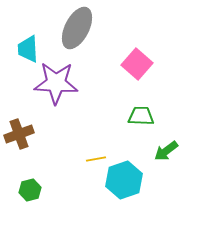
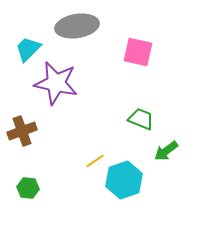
gray ellipse: moved 2 px up; rotated 54 degrees clockwise
cyan trapezoid: rotated 48 degrees clockwise
pink square: moved 1 px right, 12 px up; rotated 28 degrees counterclockwise
purple star: rotated 9 degrees clockwise
green trapezoid: moved 3 px down; rotated 20 degrees clockwise
brown cross: moved 3 px right, 3 px up
yellow line: moved 1 px left, 2 px down; rotated 24 degrees counterclockwise
green hexagon: moved 2 px left, 2 px up; rotated 20 degrees clockwise
